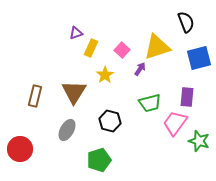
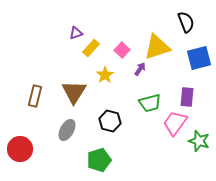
yellow rectangle: rotated 18 degrees clockwise
